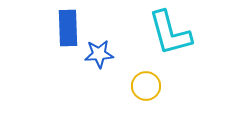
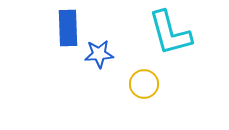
yellow circle: moved 2 px left, 2 px up
